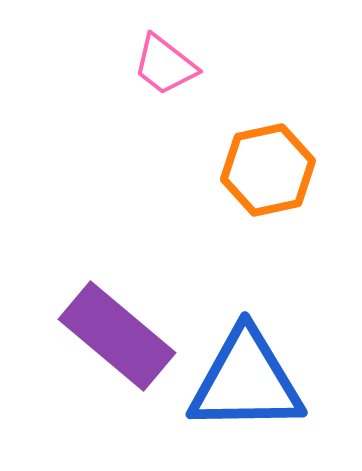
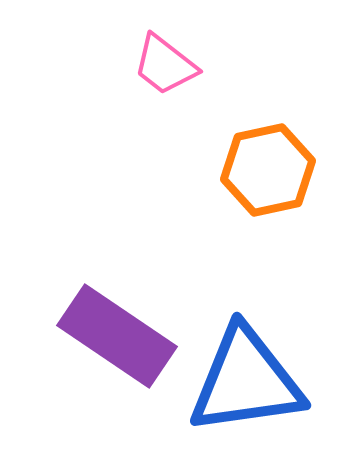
purple rectangle: rotated 6 degrees counterclockwise
blue triangle: rotated 7 degrees counterclockwise
